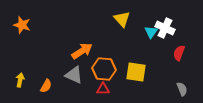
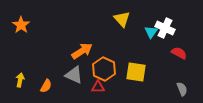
orange star: moved 1 px left; rotated 18 degrees clockwise
red semicircle: rotated 98 degrees clockwise
orange hexagon: rotated 20 degrees clockwise
red triangle: moved 5 px left, 2 px up
